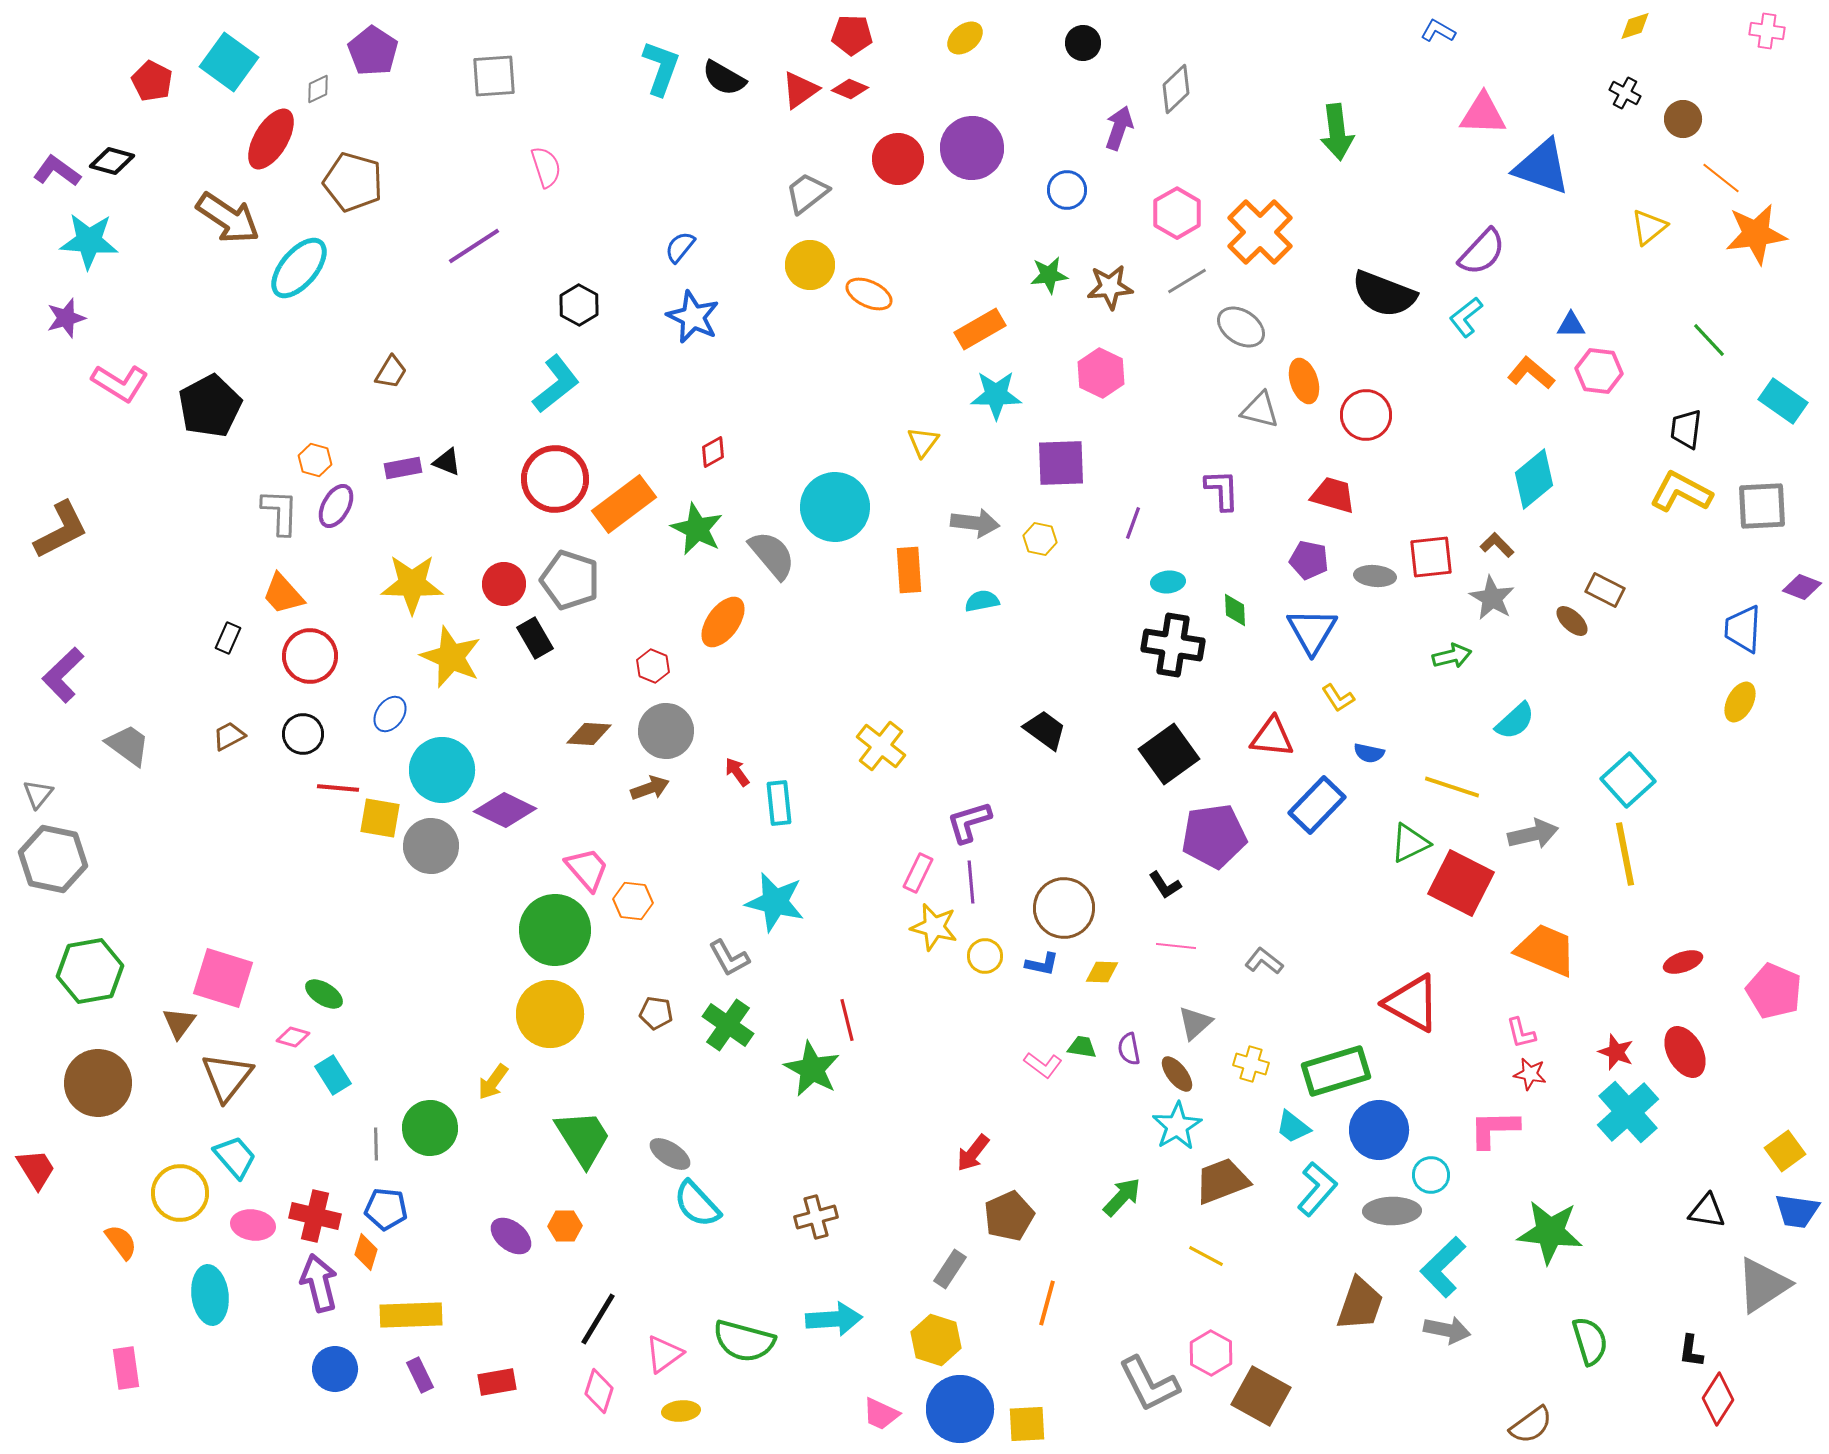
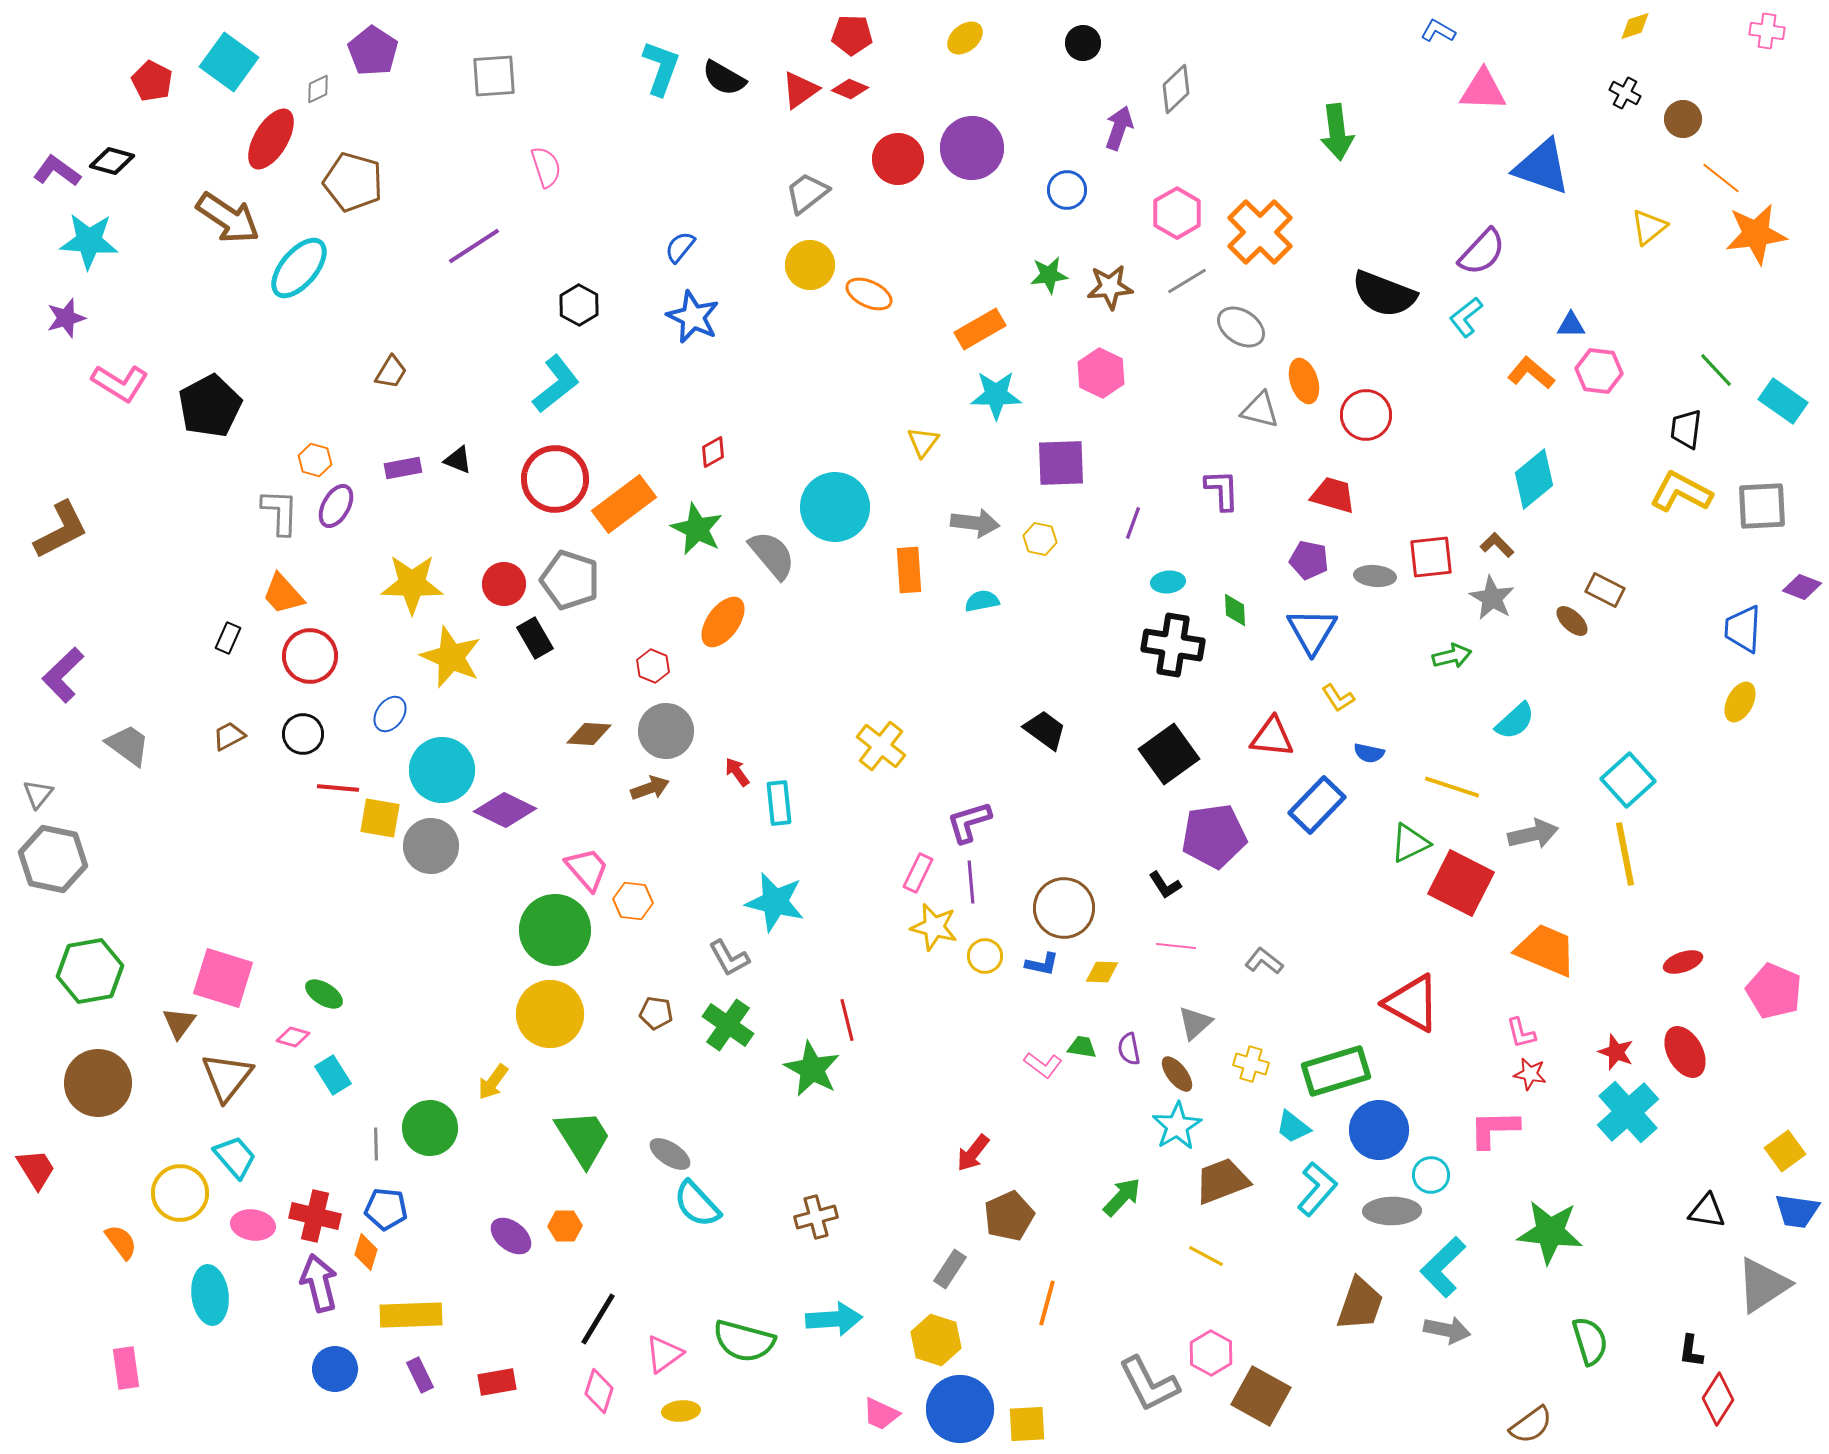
pink triangle at (1483, 114): moved 24 px up
green line at (1709, 340): moved 7 px right, 30 px down
black triangle at (447, 462): moved 11 px right, 2 px up
